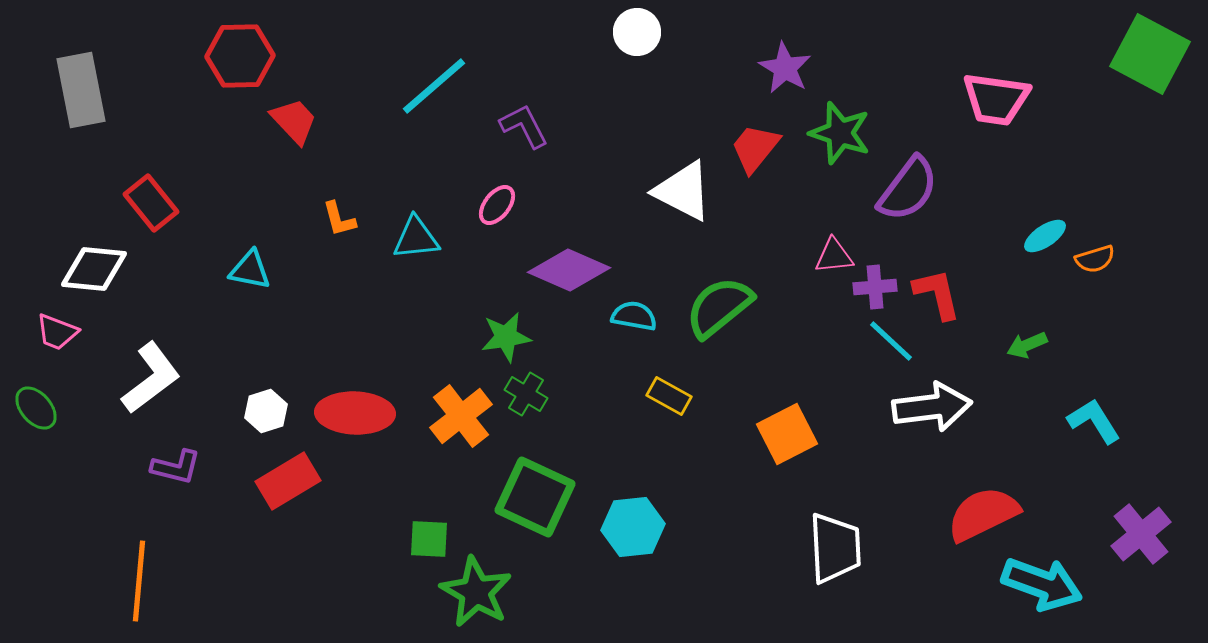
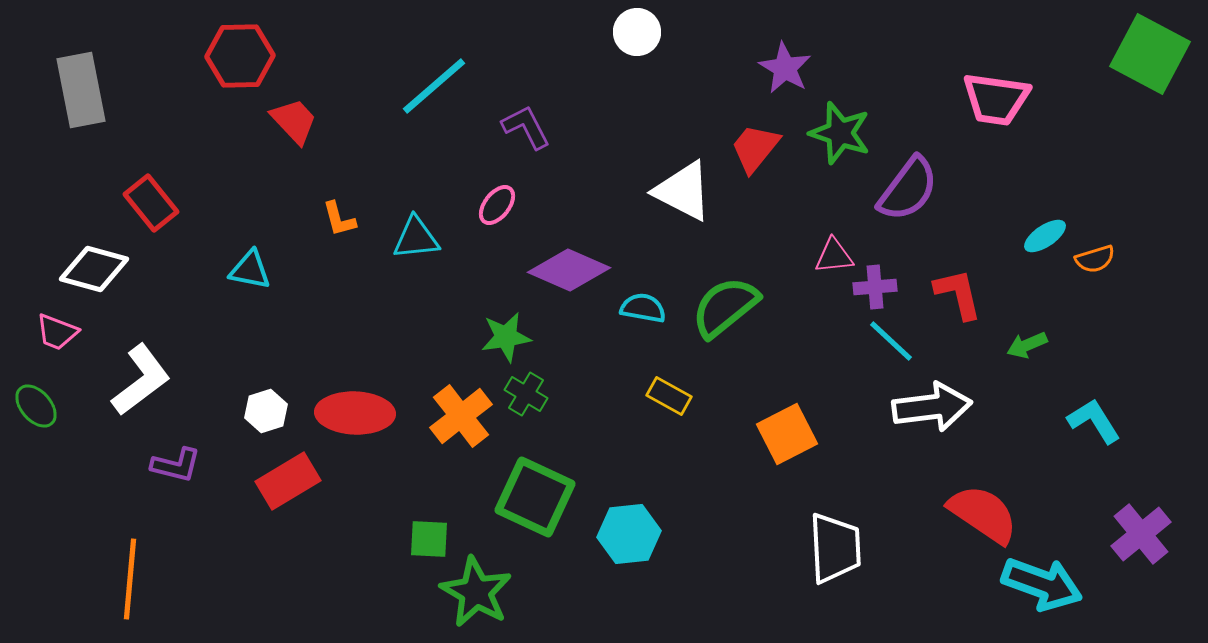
purple L-shape at (524, 126): moved 2 px right, 1 px down
white diamond at (94, 269): rotated 10 degrees clockwise
red L-shape at (937, 294): moved 21 px right
green semicircle at (719, 307): moved 6 px right
cyan semicircle at (634, 316): moved 9 px right, 8 px up
white L-shape at (151, 378): moved 10 px left, 2 px down
green ellipse at (36, 408): moved 2 px up
purple L-shape at (176, 467): moved 2 px up
red semicircle at (983, 514): rotated 60 degrees clockwise
cyan hexagon at (633, 527): moved 4 px left, 7 px down
orange line at (139, 581): moved 9 px left, 2 px up
